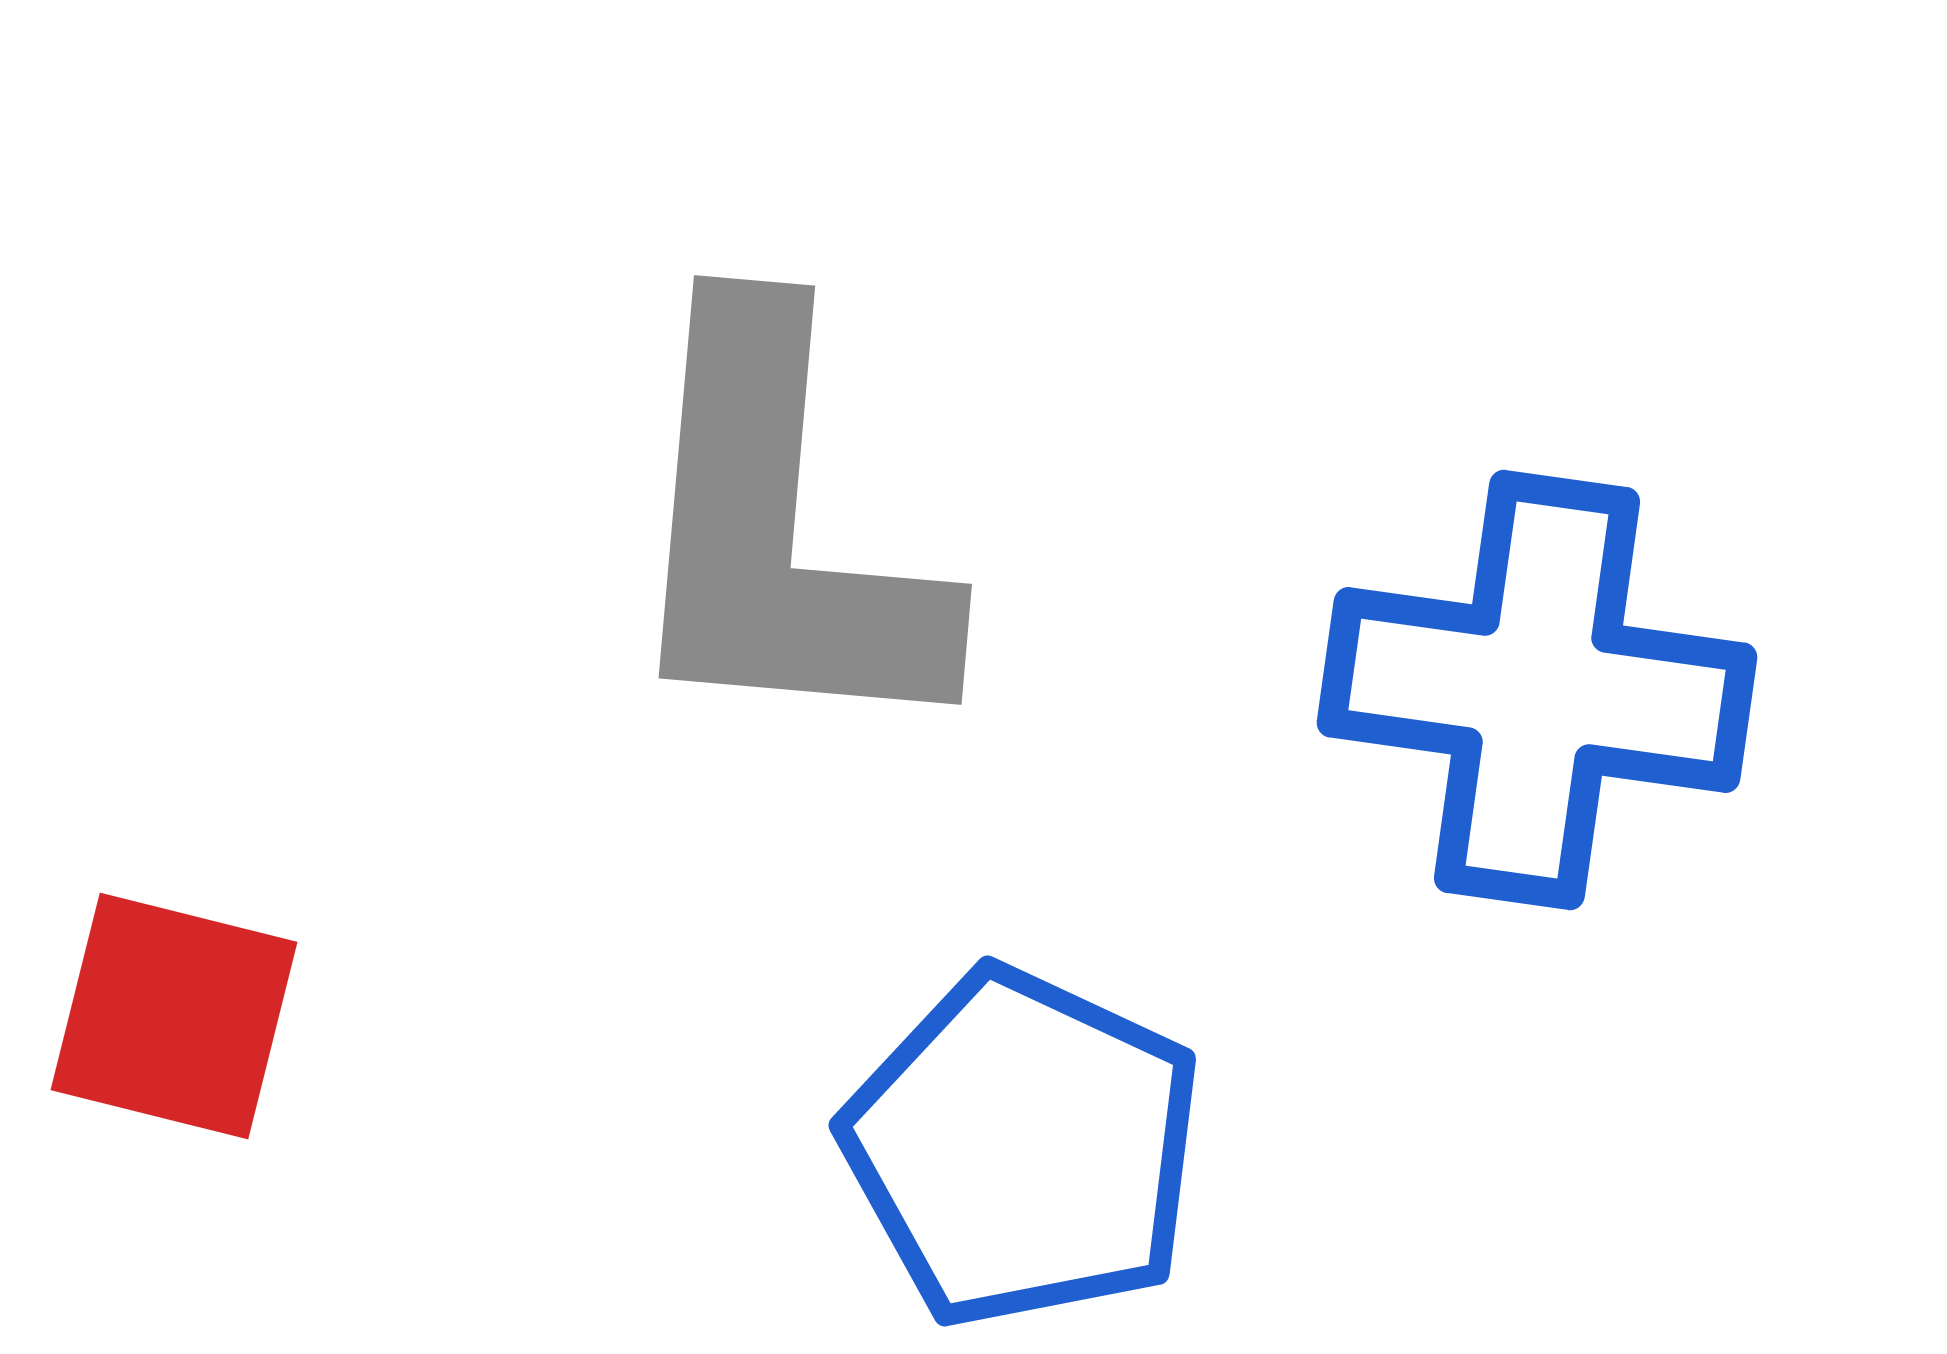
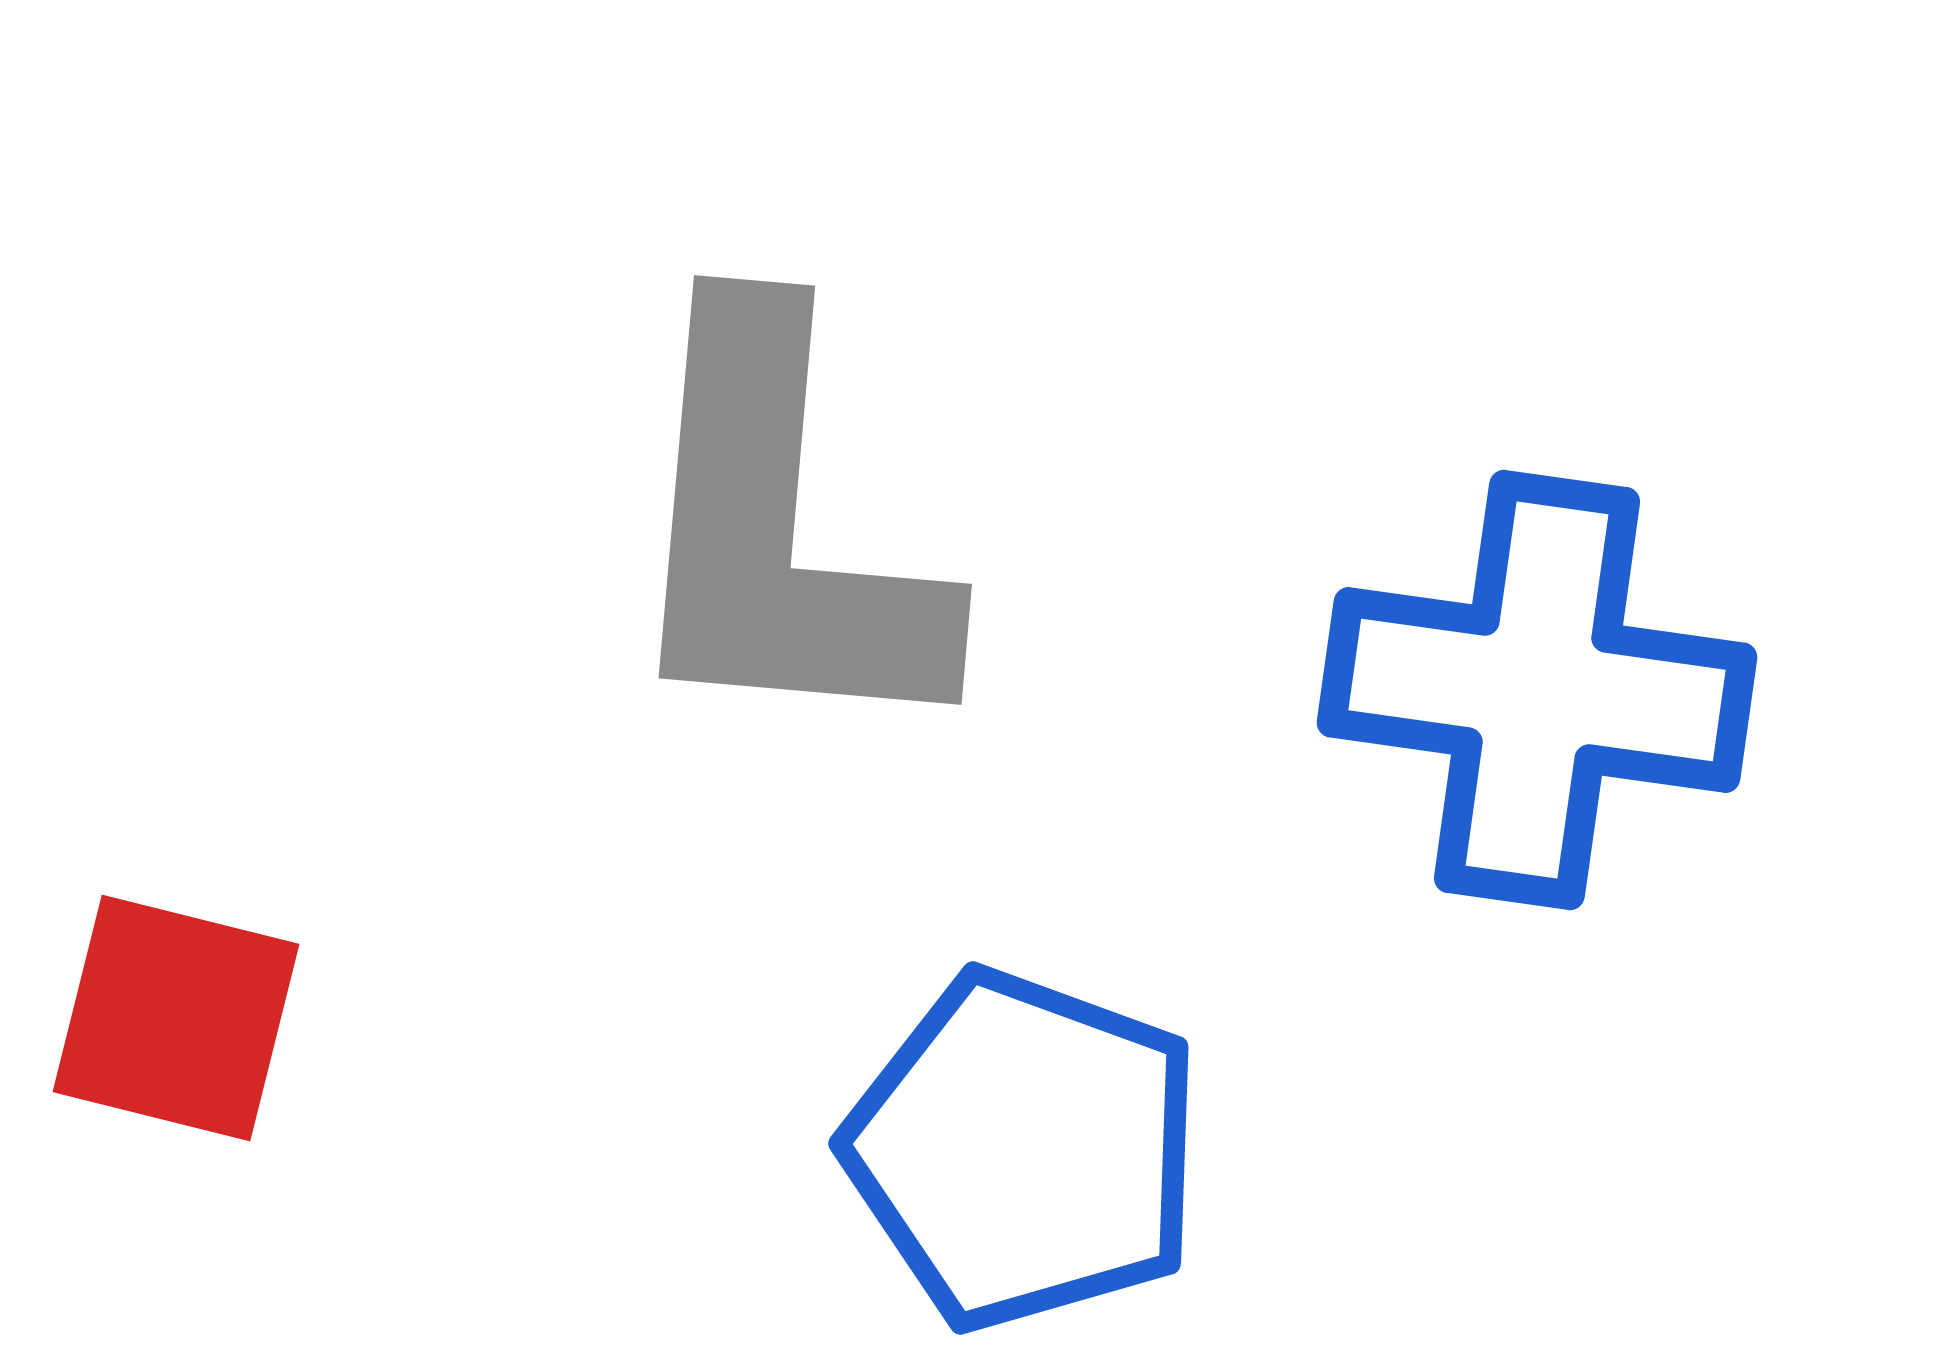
red square: moved 2 px right, 2 px down
blue pentagon: moved 1 px right, 2 px down; rotated 5 degrees counterclockwise
